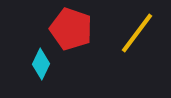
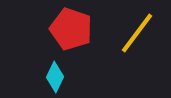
cyan diamond: moved 14 px right, 13 px down
